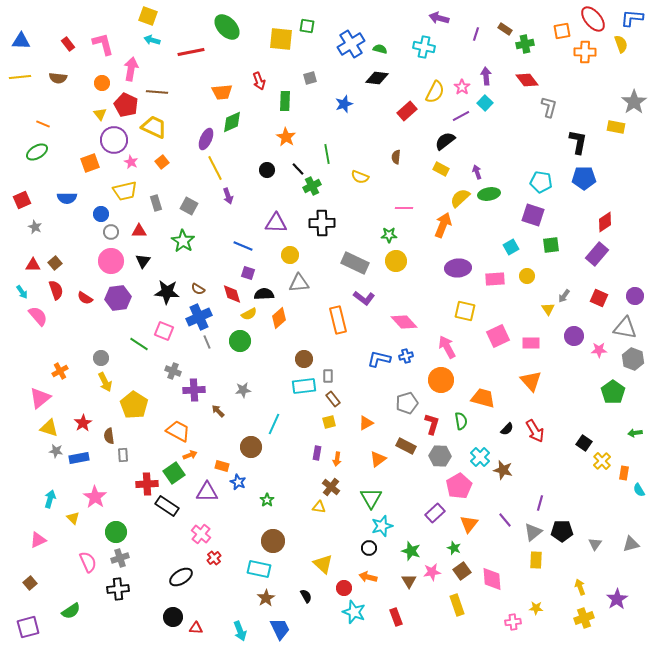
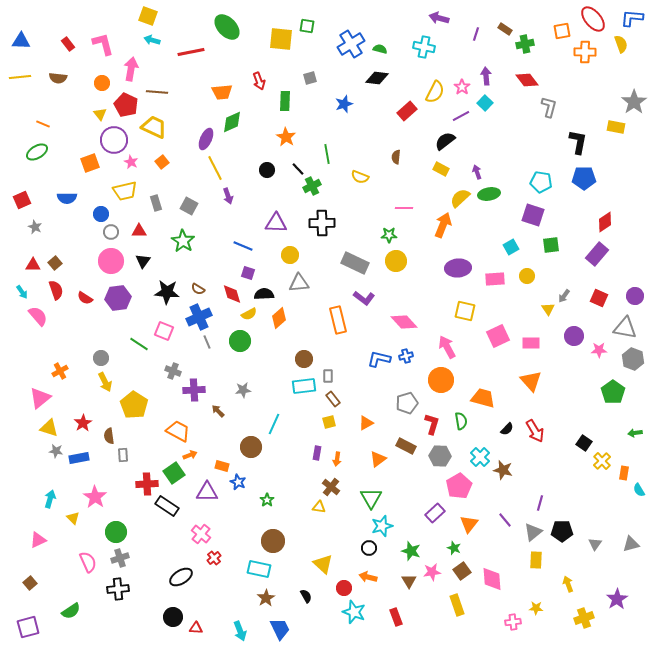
yellow arrow at (580, 587): moved 12 px left, 3 px up
